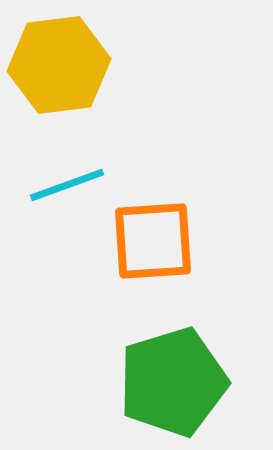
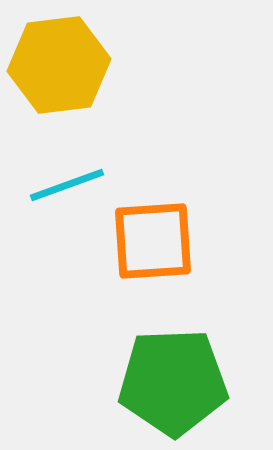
green pentagon: rotated 15 degrees clockwise
